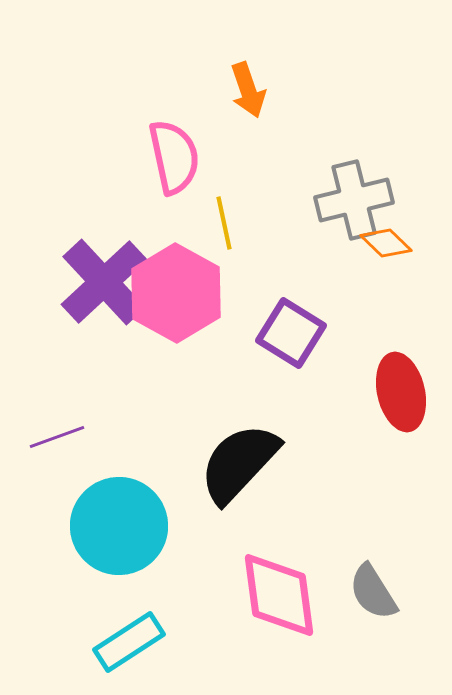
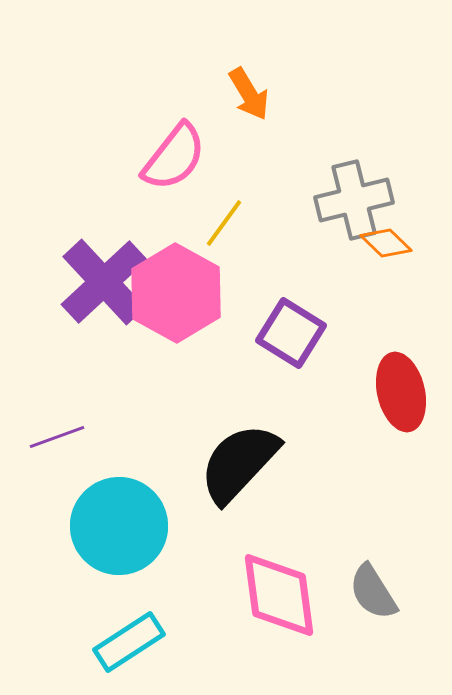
orange arrow: moved 1 px right, 4 px down; rotated 12 degrees counterclockwise
pink semicircle: rotated 50 degrees clockwise
yellow line: rotated 48 degrees clockwise
